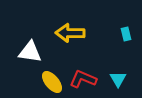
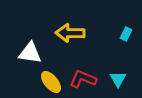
cyan rectangle: rotated 40 degrees clockwise
white triangle: moved 1 px down
yellow ellipse: moved 1 px left
